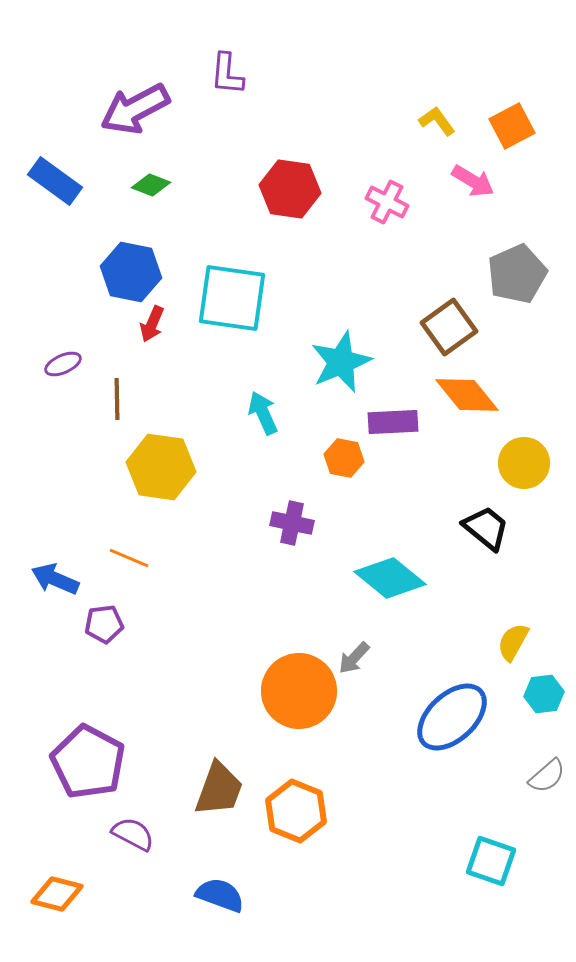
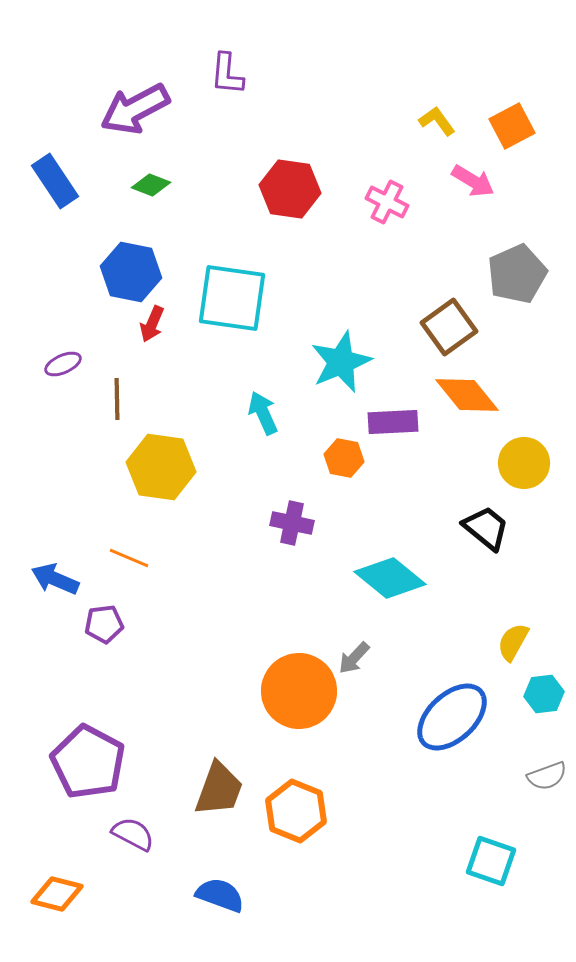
blue rectangle at (55, 181): rotated 20 degrees clockwise
gray semicircle at (547, 776): rotated 21 degrees clockwise
